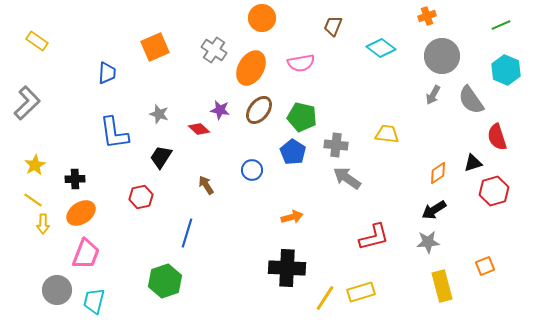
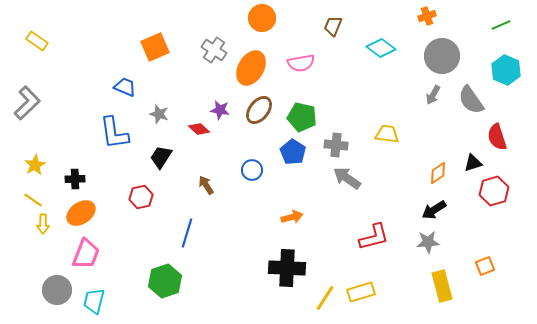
blue trapezoid at (107, 73): moved 18 px right, 14 px down; rotated 70 degrees counterclockwise
